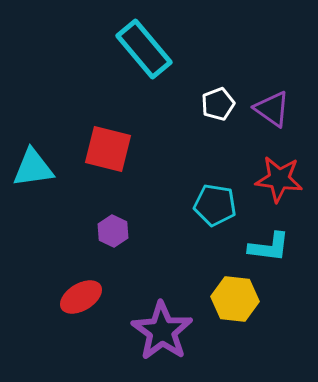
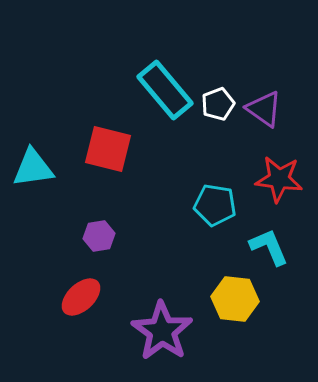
cyan rectangle: moved 21 px right, 41 px down
purple triangle: moved 8 px left
purple hexagon: moved 14 px left, 5 px down; rotated 24 degrees clockwise
cyan L-shape: rotated 120 degrees counterclockwise
red ellipse: rotated 12 degrees counterclockwise
